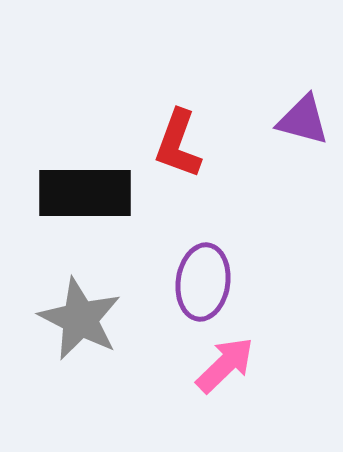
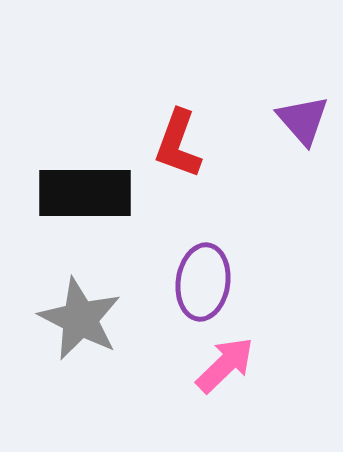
purple triangle: rotated 34 degrees clockwise
